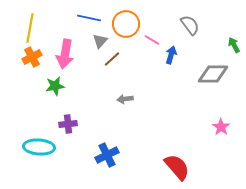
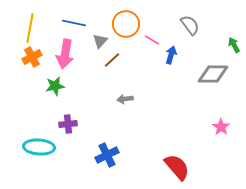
blue line: moved 15 px left, 5 px down
brown line: moved 1 px down
